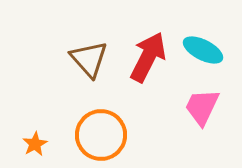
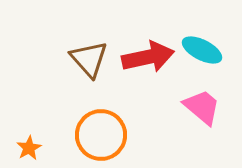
cyan ellipse: moved 1 px left
red arrow: rotated 51 degrees clockwise
pink trapezoid: rotated 105 degrees clockwise
orange star: moved 6 px left, 4 px down
